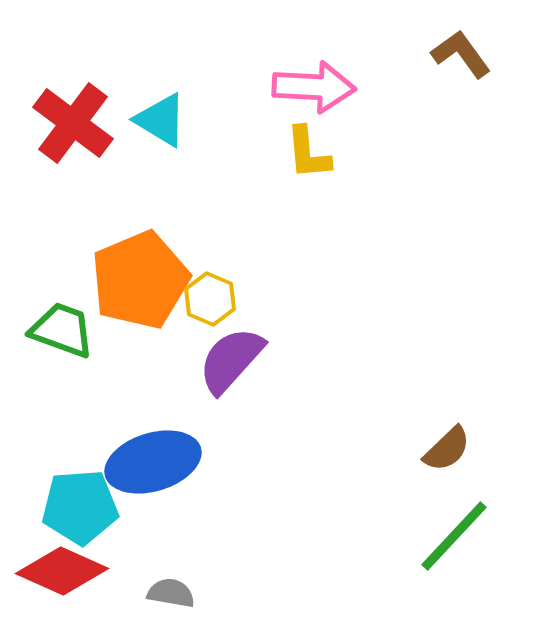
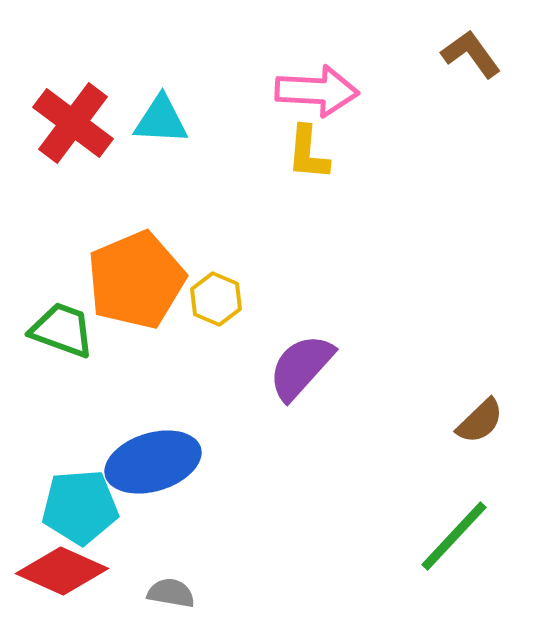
brown L-shape: moved 10 px right
pink arrow: moved 3 px right, 4 px down
cyan triangle: rotated 28 degrees counterclockwise
yellow L-shape: rotated 10 degrees clockwise
orange pentagon: moved 4 px left
yellow hexagon: moved 6 px right
purple semicircle: moved 70 px right, 7 px down
brown semicircle: moved 33 px right, 28 px up
